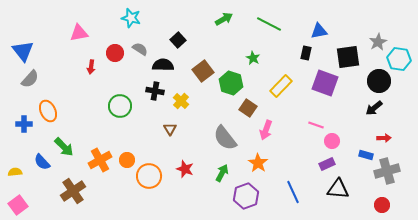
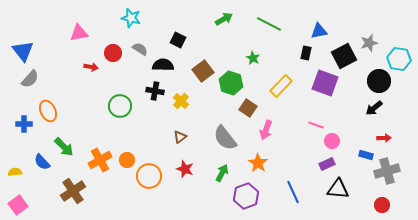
black square at (178, 40): rotated 21 degrees counterclockwise
gray star at (378, 42): moved 9 px left, 1 px down; rotated 12 degrees clockwise
red circle at (115, 53): moved 2 px left
black square at (348, 57): moved 4 px left, 1 px up; rotated 20 degrees counterclockwise
red arrow at (91, 67): rotated 88 degrees counterclockwise
brown triangle at (170, 129): moved 10 px right, 8 px down; rotated 24 degrees clockwise
